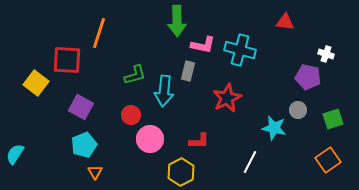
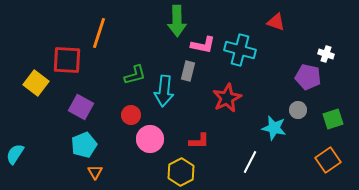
red triangle: moved 9 px left; rotated 12 degrees clockwise
